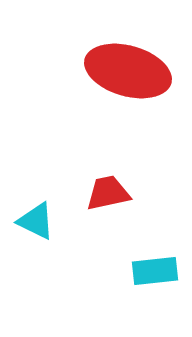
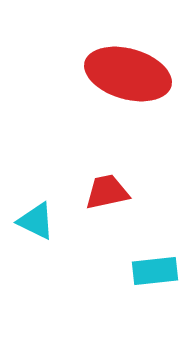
red ellipse: moved 3 px down
red trapezoid: moved 1 px left, 1 px up
